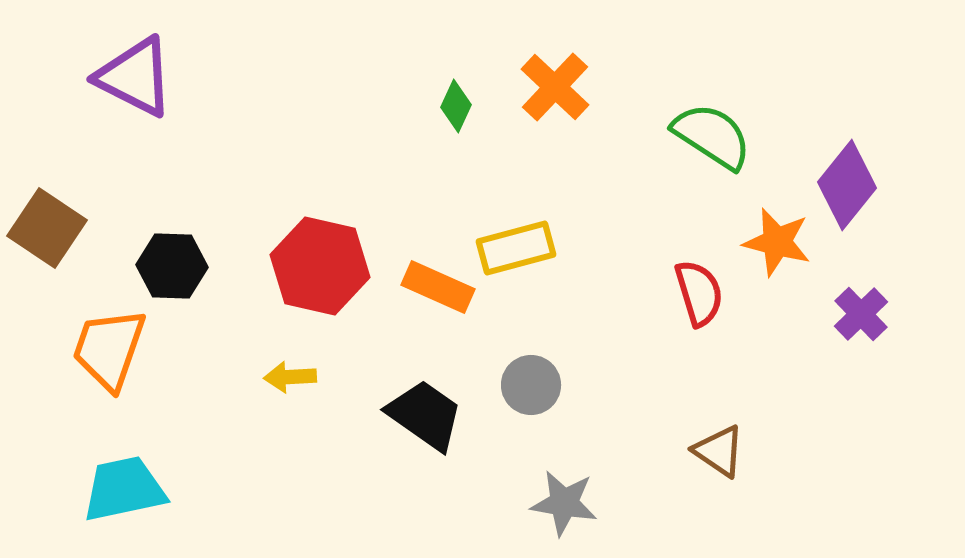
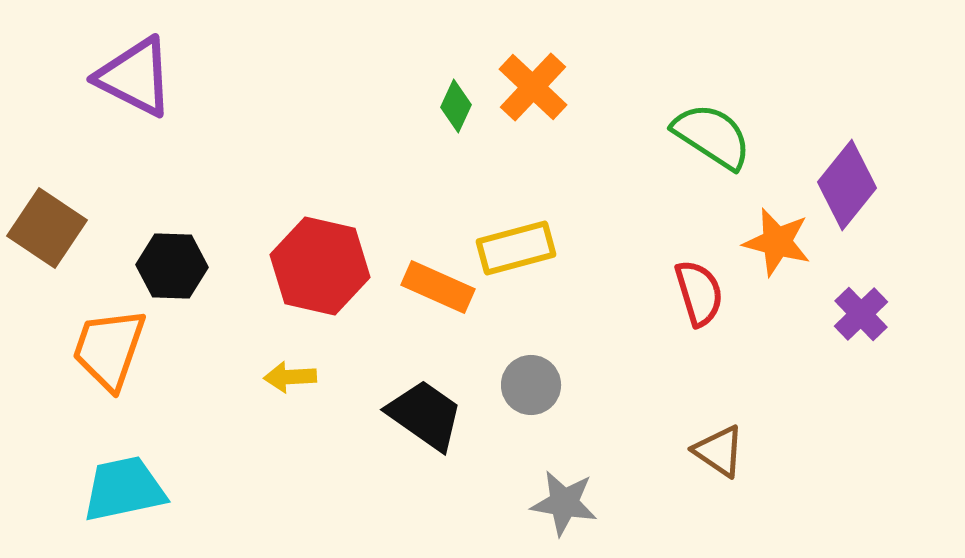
orange cross: moved 22 px left
